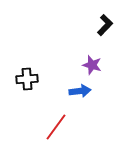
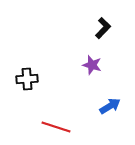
black L-shape: moved 2 px left, 3 px down
blue arrow: moved 30 px right, 15 px down; rotated 25 degrees counterclockwise
red line: rotated 72 degrees clockwise
